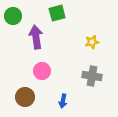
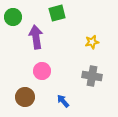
green circle: moved 1 px down
blue arrow: rotated 128 degrees clockwise
